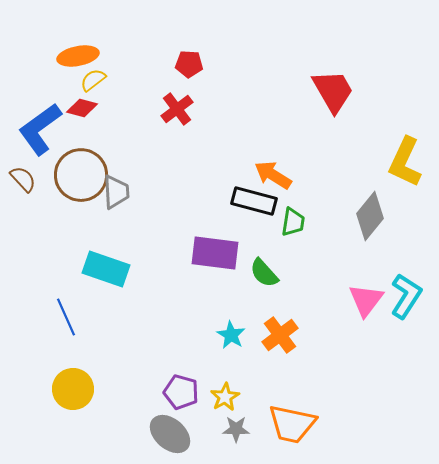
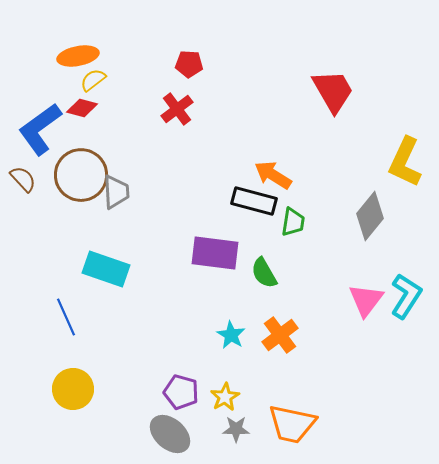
green semicircle: rotated 12 degrees clockwise
